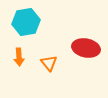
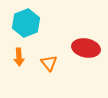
cyan hexagon: moved 1 px down; rotated 12 degrees counterclockwise
